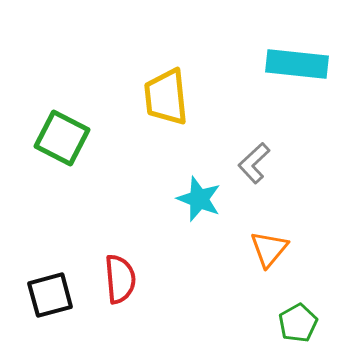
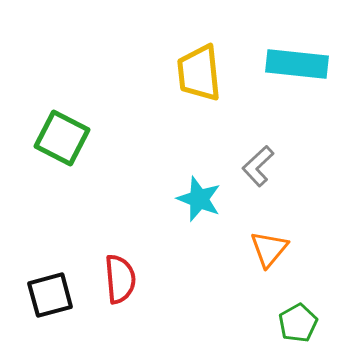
yellow trapezoid: moved 33 px right, 24 px up
gray L-shape: moved 4 px right, 3 px down
